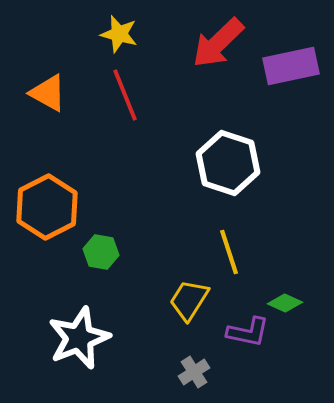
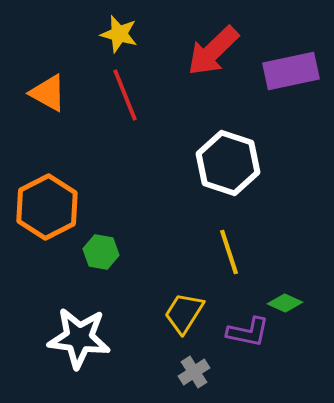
red arrow: moved 5 px left, 8 px down
purple rectangle: moved 5 px down
yellow trapezoid: moved 5 px left, 13 px down
white star: rotated 28 degrees clockwise
